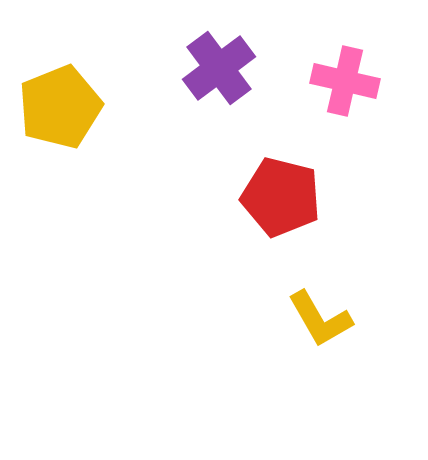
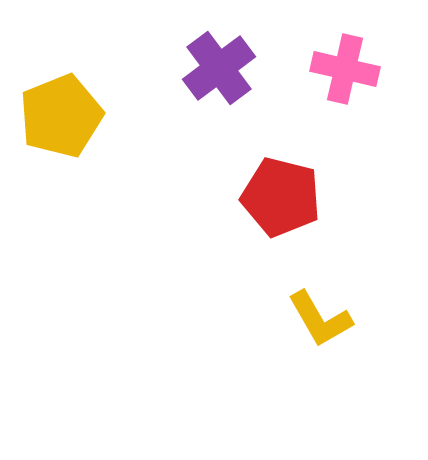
pink cross: moved 12 px up
yellow pentagon: moved 1 px right, 9 px down
